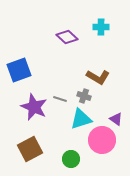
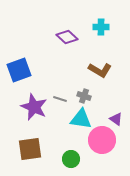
brown L-shape: moved 2 px right, 7 px up
cyan triangle: rotated 25 degrees clockwise
brown square: rotated 20 degrees clockwise
